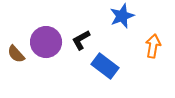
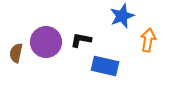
black L-shape: rotated 40 degrees clockwise
orange arrow: moved 5 px left, 6 px up
brown semicircle: moved 1 px up; rotated 54 degrees clockwise
blue rectangle: rotated 24 degrees counterclockwise
